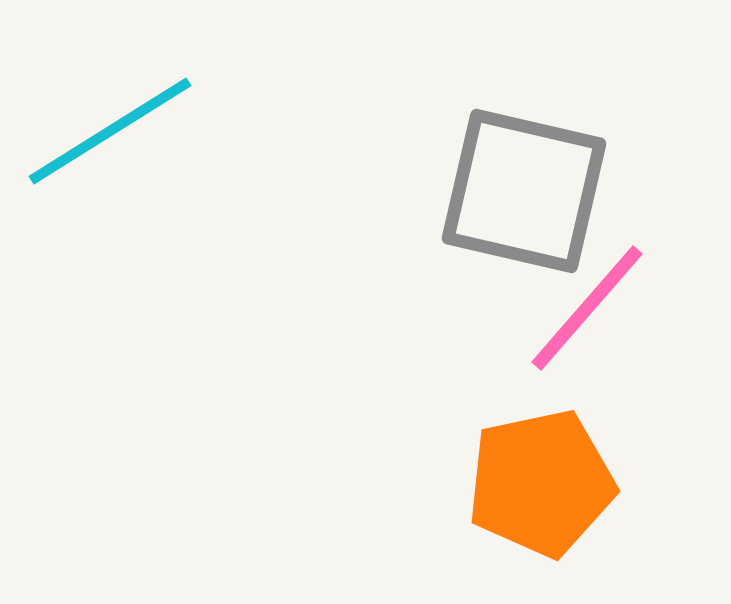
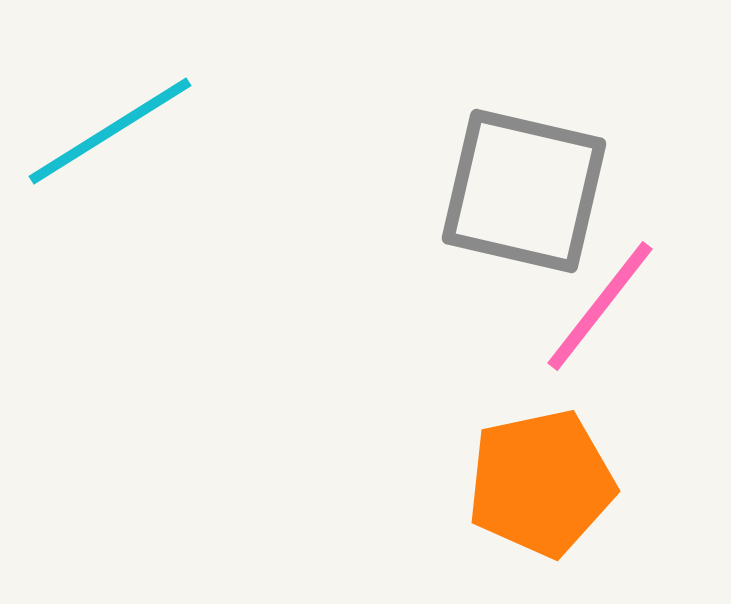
pink line: moved 13 px right, 2 px up; rotated 3 degrees counterclockwise
